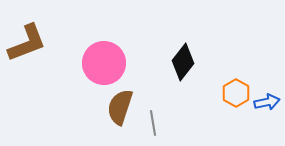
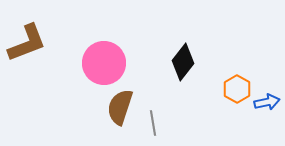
orange hexagon: moved 1 px right, 4 px up
